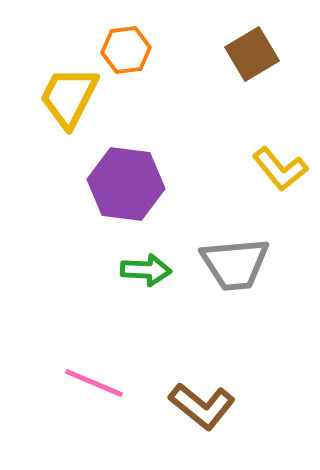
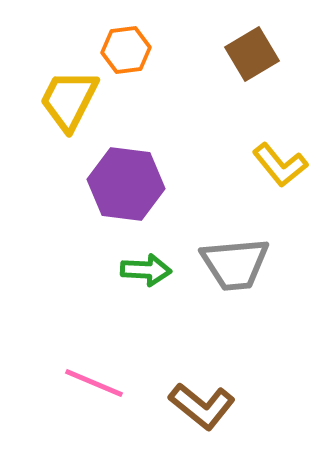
yellow trapezoid: moved 3 px down
yellow L-shape: moved 4 px up
